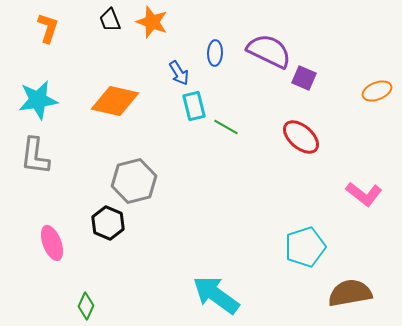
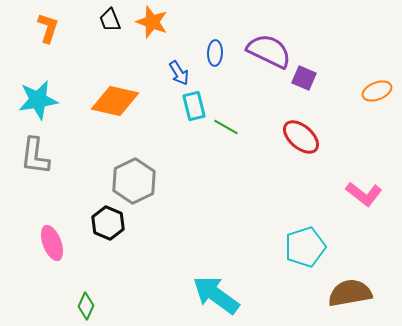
gray hexagon: rotated 12 degrees counterclockwise
